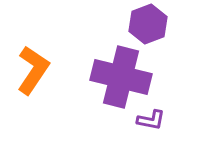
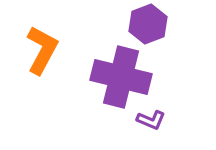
orange L-shape: moved 9 px right, 20 px up; rotated 6 degrees counterclockwise
purple L-shape: rotated 12 degrees clockwise
